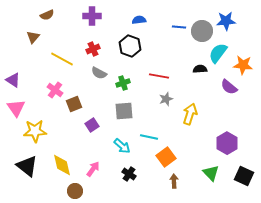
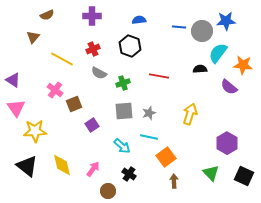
gray star: moved 17 px left, 14 px down
brown circle: moved 33 px right
